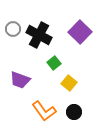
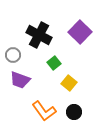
gray circle: moved 26 px down
